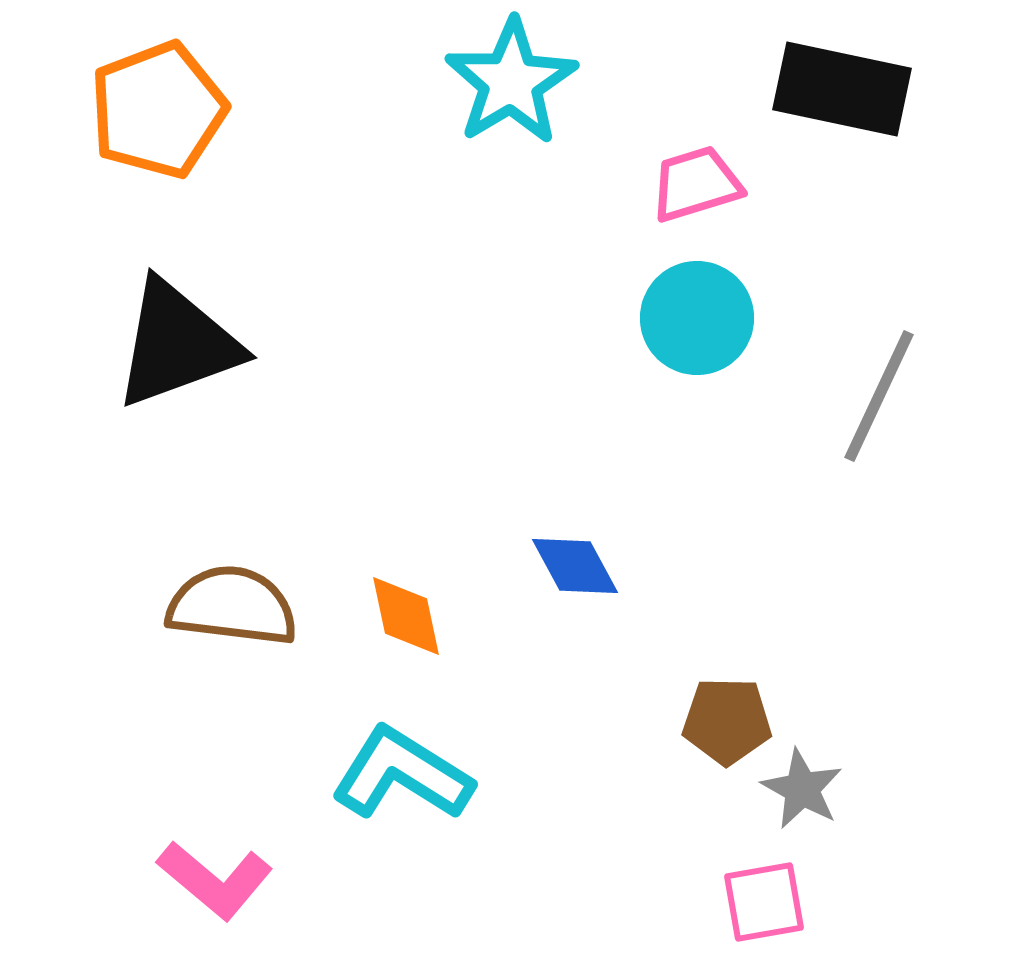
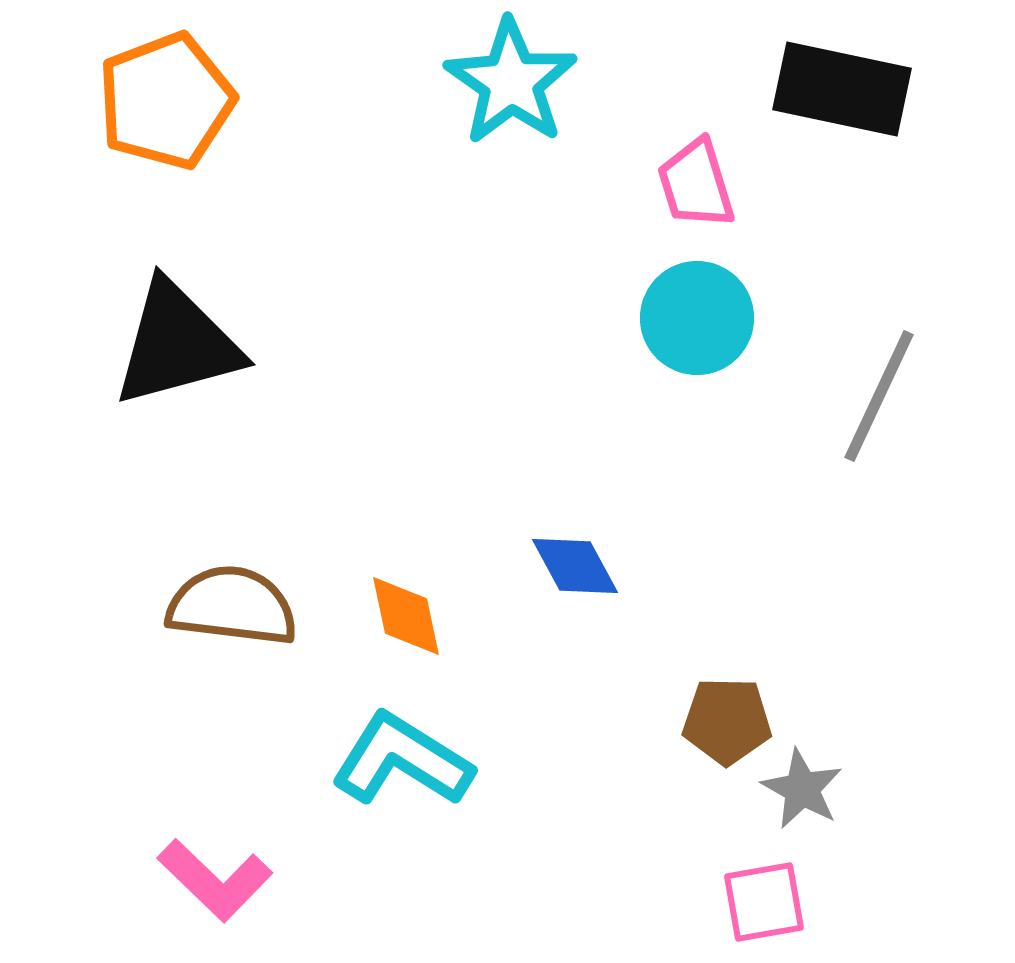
cyan star: rotated 6 degrees counterclockwise
orange pentagon: moved 8 px right, 9 px up
pink trapezoid: rotated 90 degrees counterclockwise
black triangle: rotated 5 degrees clockwise
cyan L-shape: moved 14 px up
pink L-shape: rotated 4 degrees clockwise
